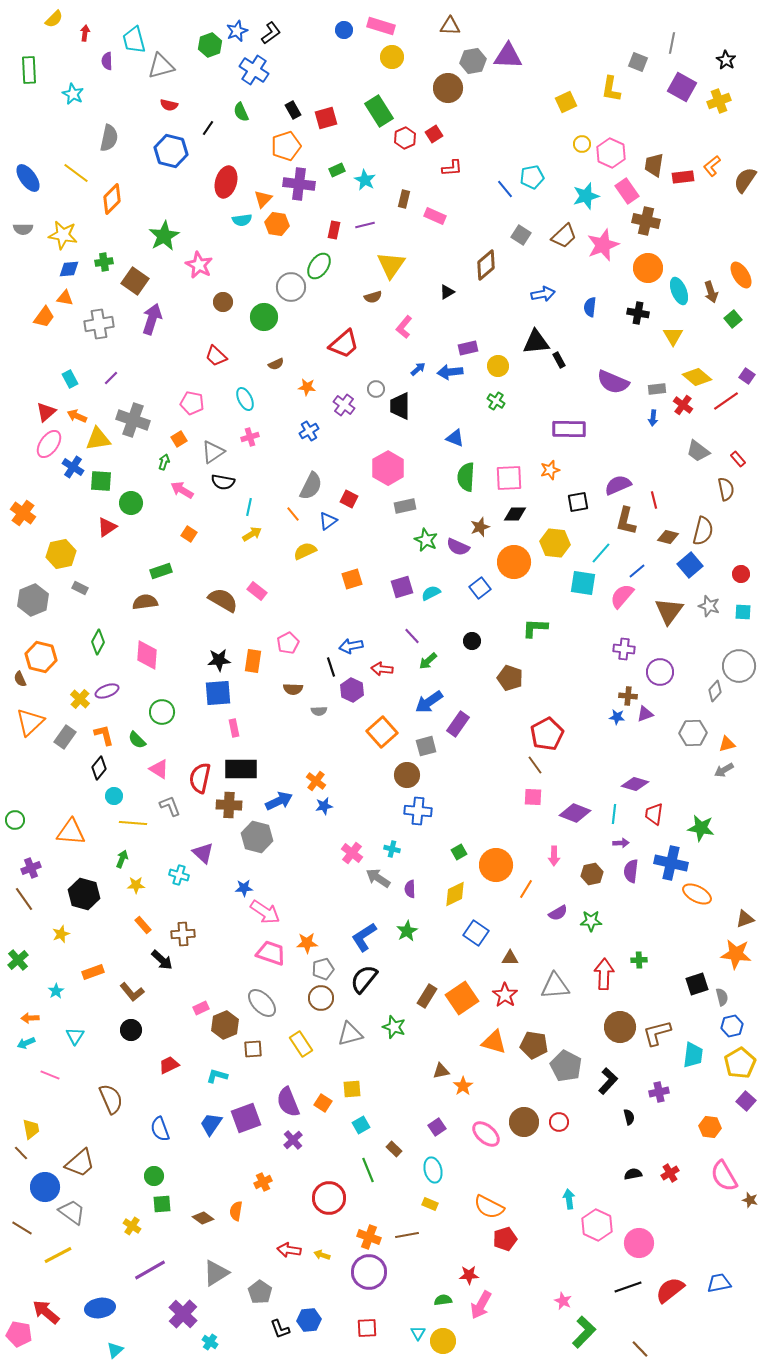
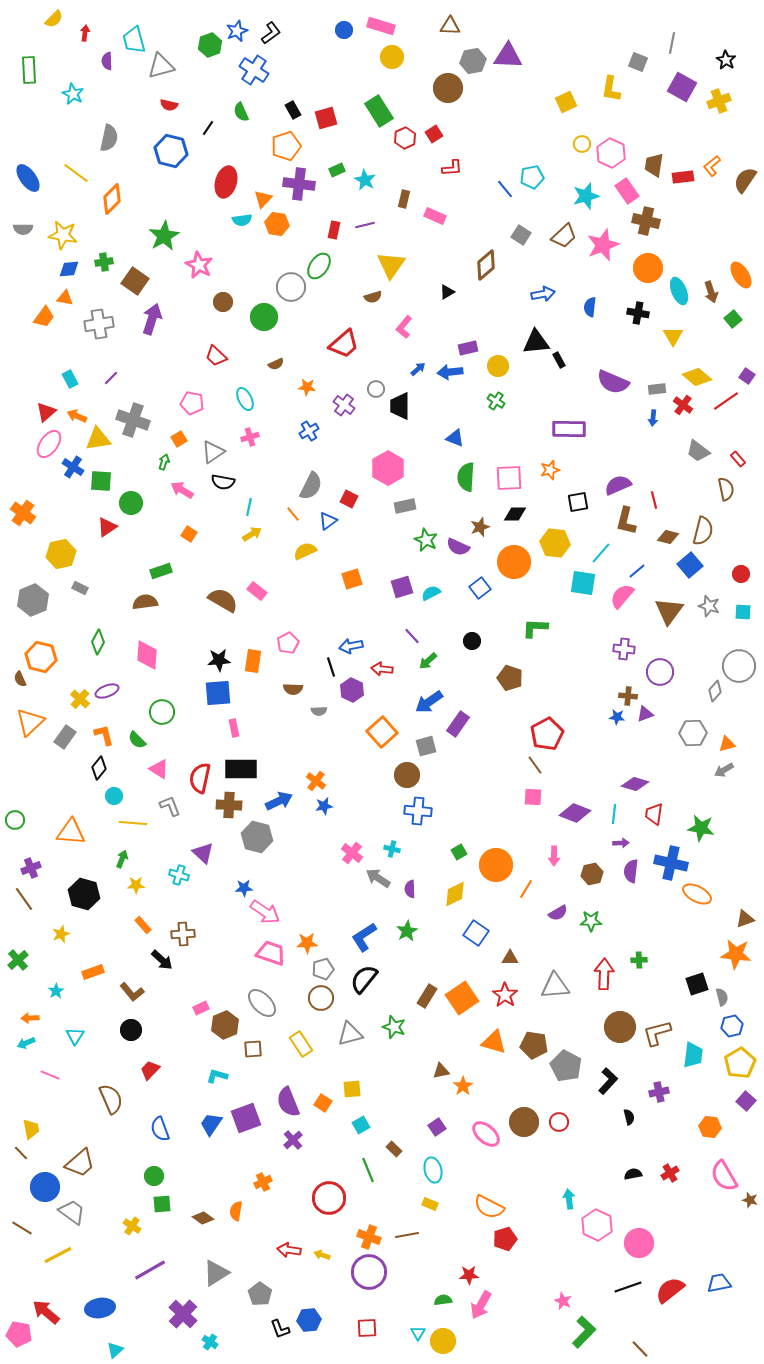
red trapezoid at (169, 1065): moved 19 px left, 5 px down; rotated 20 degrees counterclockwise
gray pentagon at (260, 1292): moved 2 px down
